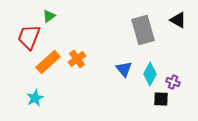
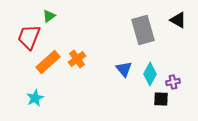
purple cross: rotated 32 degrees counterclockwise
